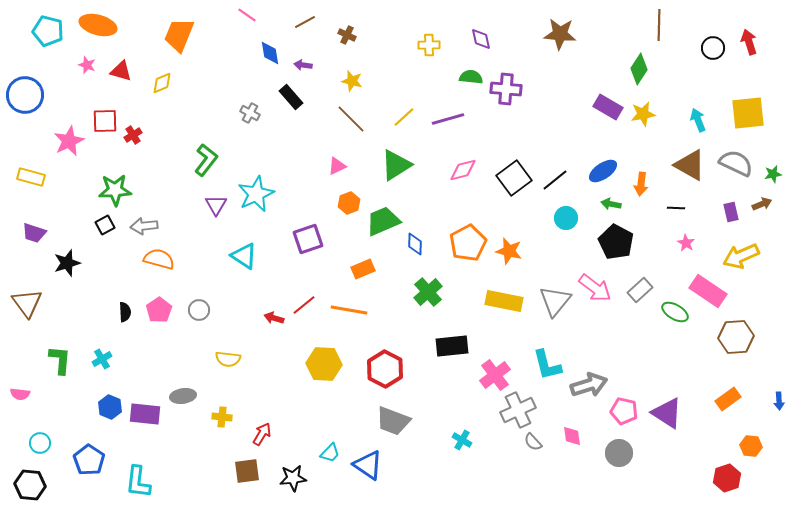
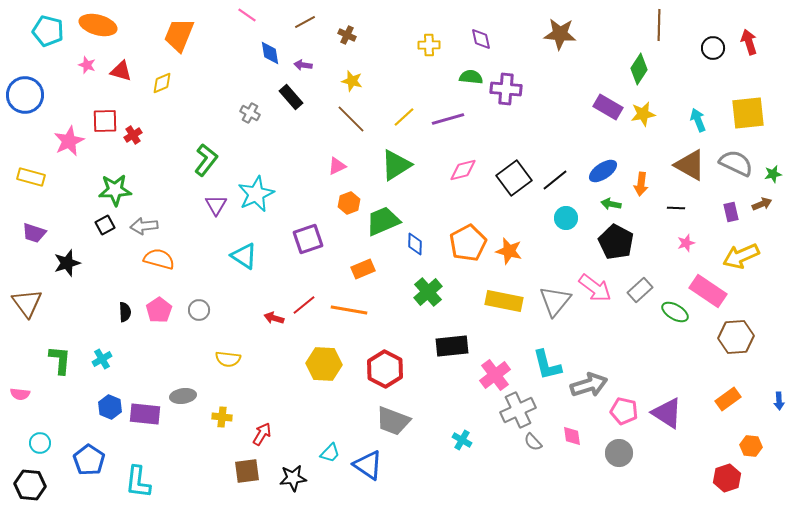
pink star at (686, 243): rotated 24 degrees clockwise
